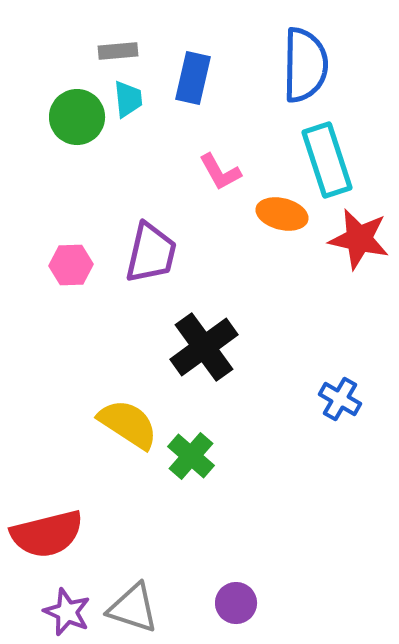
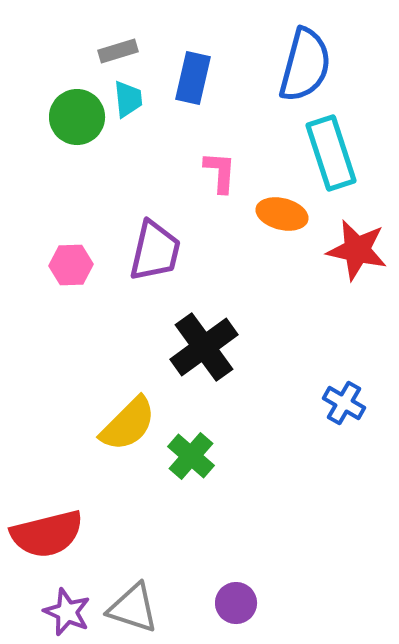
gray rectangle: rotated 12 degrees counterclockwise
blue semicircle: rotated 14 degrees clockwise
cyan rectangle: moved 4 px right, 7 px up
pink L-shape: rotated 147 degrees counterclockwise
red star: moved 2 px left, 11 px down
purple trapezoid: moved 4 px right, 2 px up
blue cross: moved 4 px right, 4 px down
yellow semicircle: rotated 102 degrees clockwise
